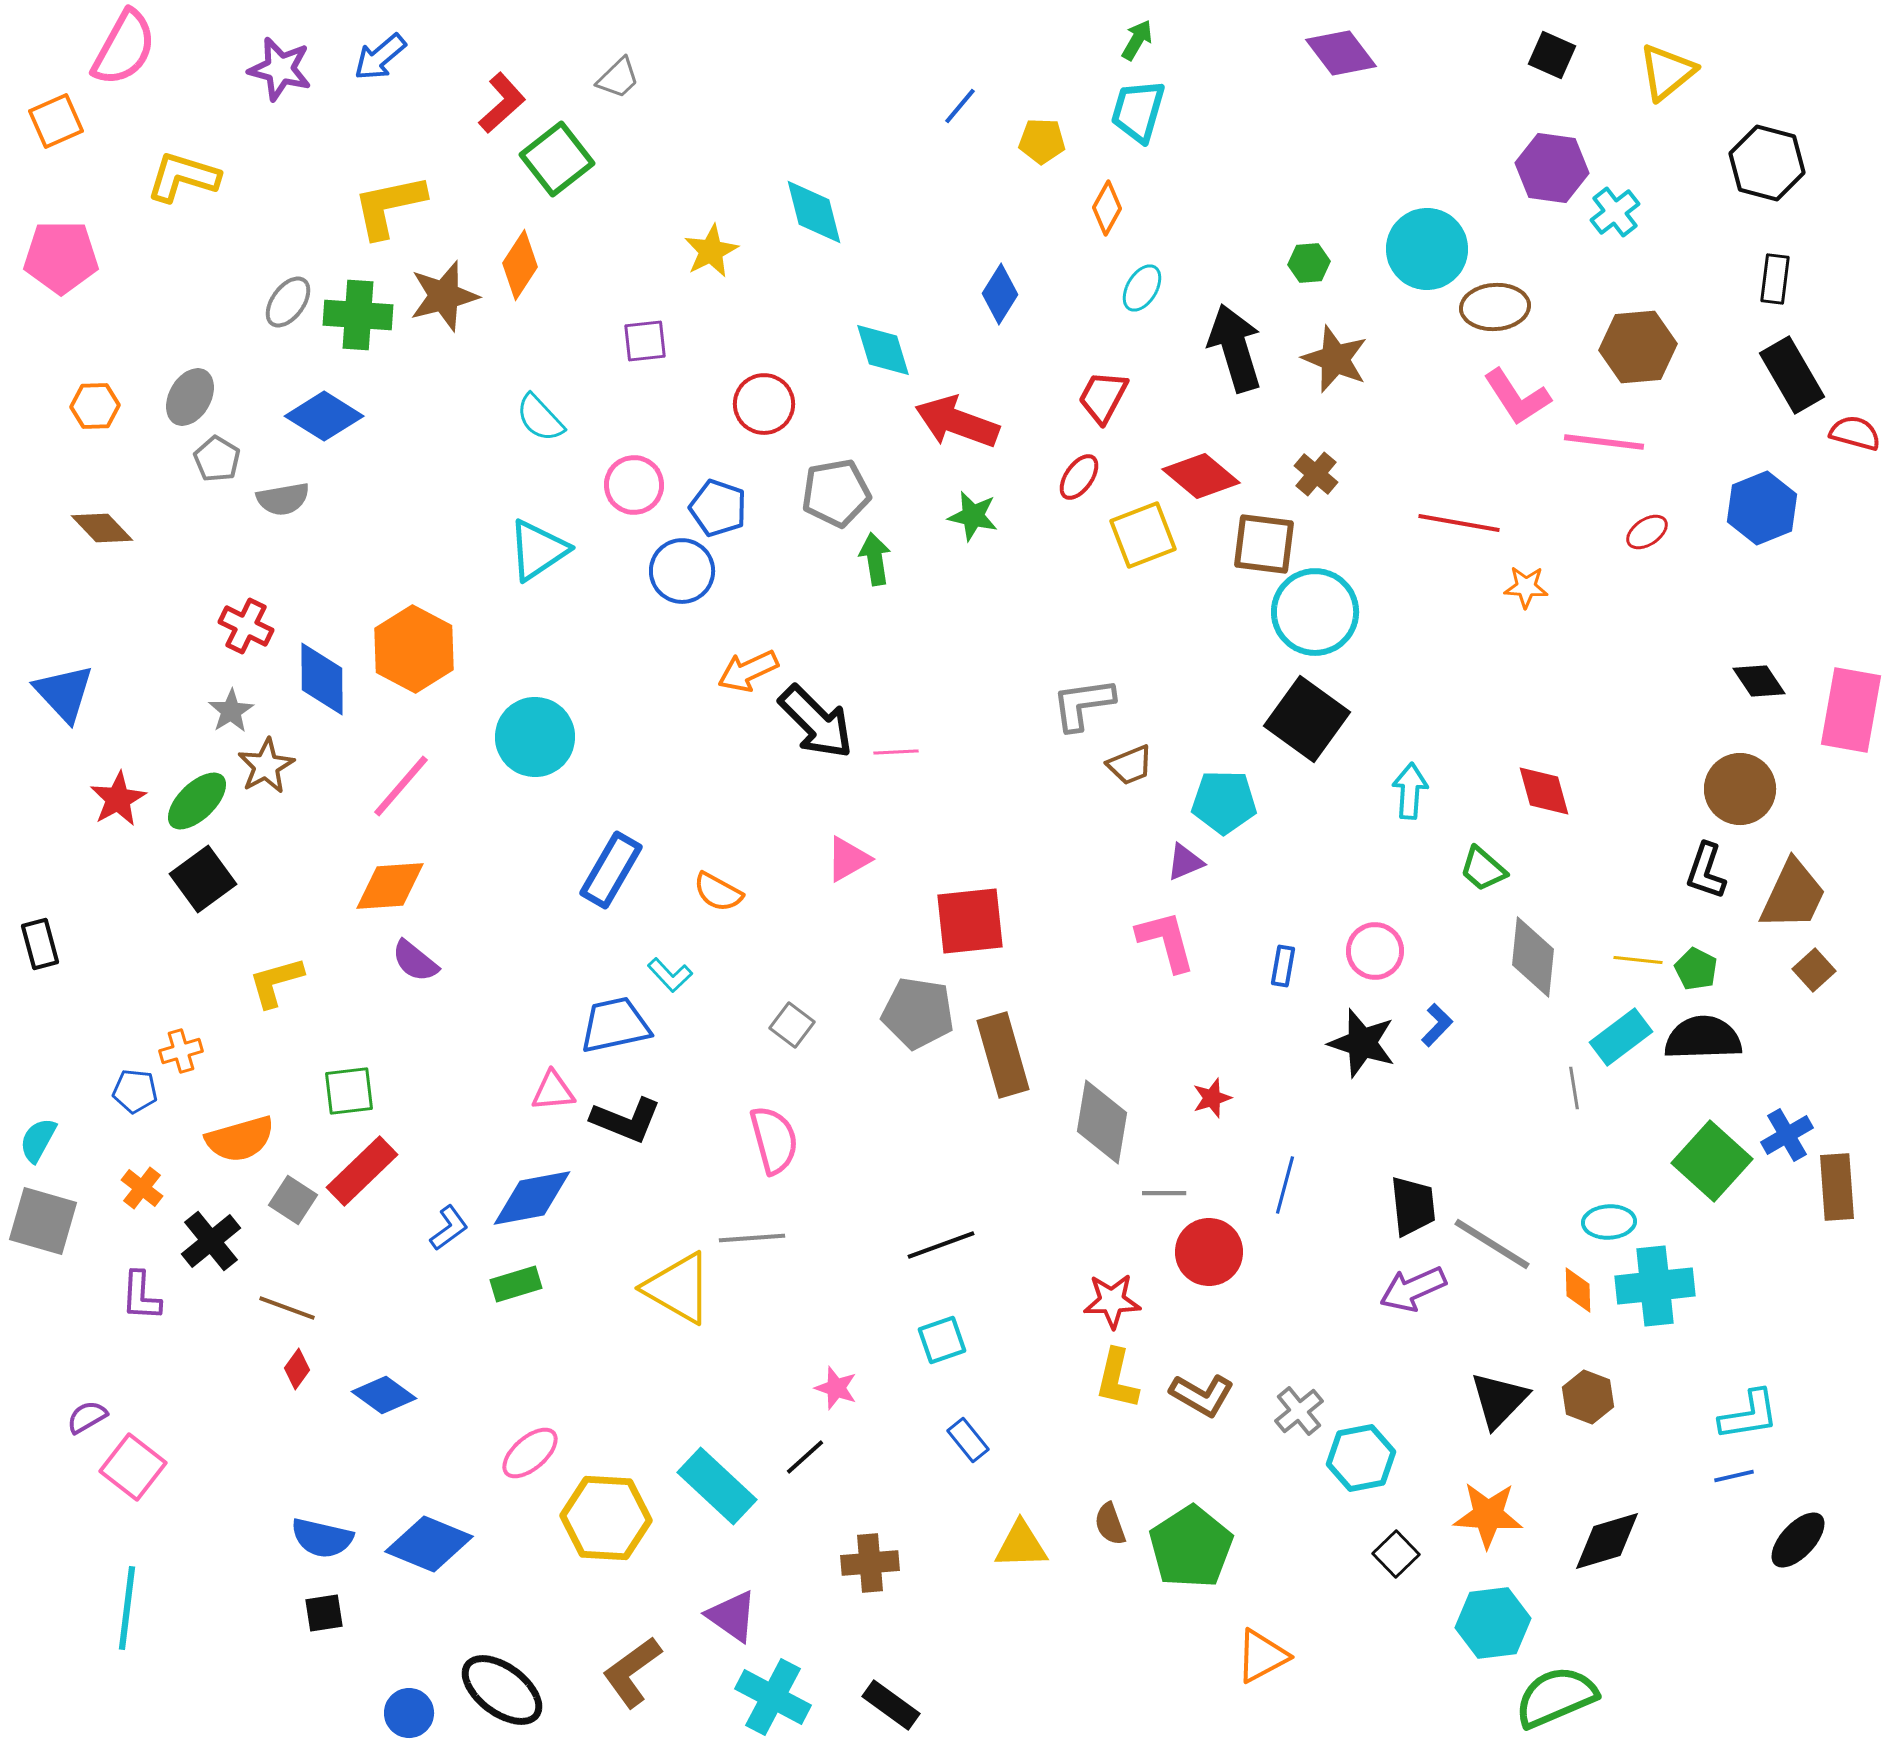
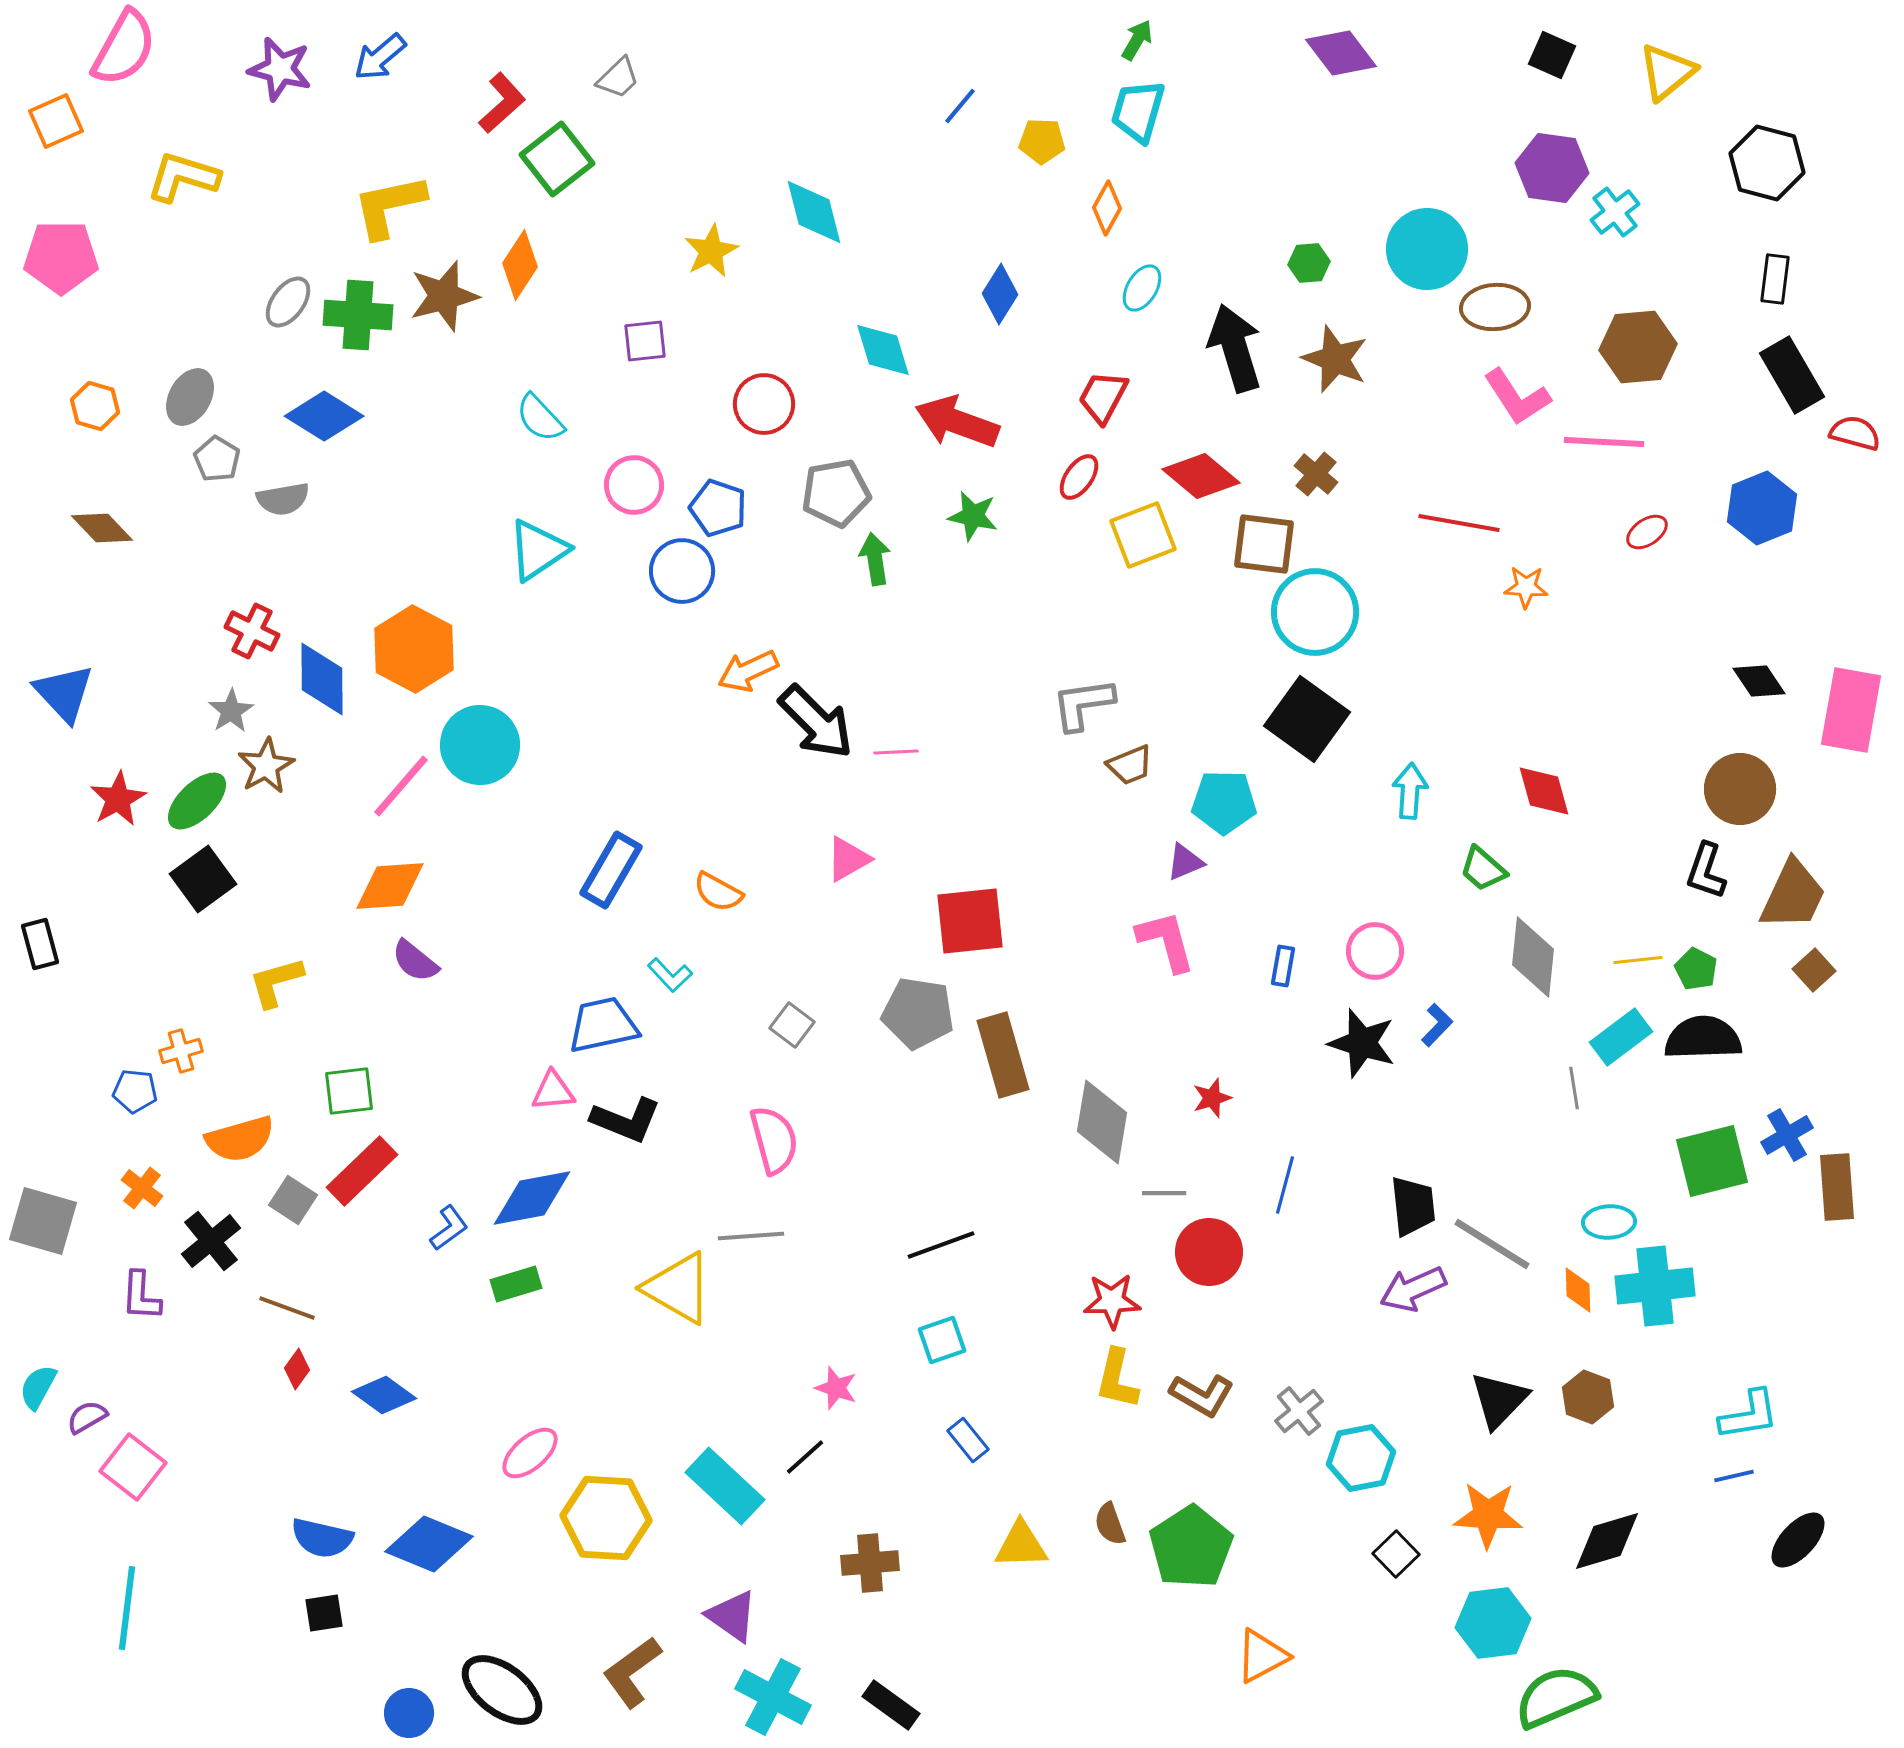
orange hexagon at (95, 406): rotated 18 degrees clockwise
pink line at (1604, 442): rotated 4 degrees counterclockwise
red cross at (246, 626): moved 6 px right, 5 px down
cyan circle at (535, 737): moved 55 px left, 8 px down
yellow line at (1638, 960): rotated 12 degrees counterclockwise
blue trapezoid at (615, 1025): moved 12 px left
cyan semicircle at (38, 1140): moved 247 px down
green square at (1712, 1161): rotated 34 degrees clockwise
gray line at (752, 1238): moved 1 px left, 2 px up
cyan rectangle at (717, 1486): moved 8 px right
